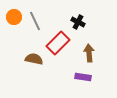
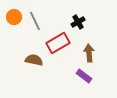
black cross: rotated 32 degrees clockwise
red rectangle: rotated 15 degrees clockwise
brown semicircle: moved 1 px down
purple rectangle: moved 1 px right, 1 px up; rotated 28 degrees clockwise
